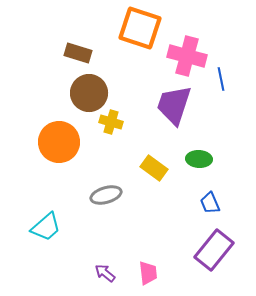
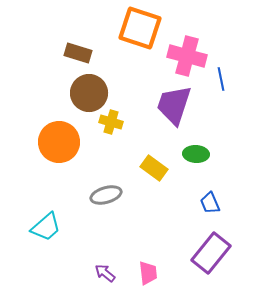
green ellipse: moved 3 px left, 5 px up
purple rectangle: moved 3 px left, 3 px down
